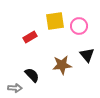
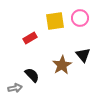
pink circle: moved 1 px right, 8 px up
red rectangle: moved 1 px down
black triangle: moved 4 px left
brown star: rotated 24 degrees counterclockwise
gray arrow: rotated 16 degrees counterclockwise
